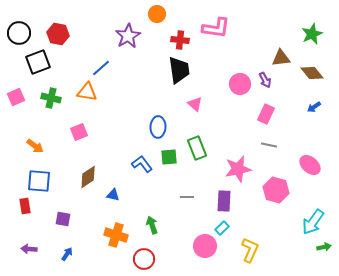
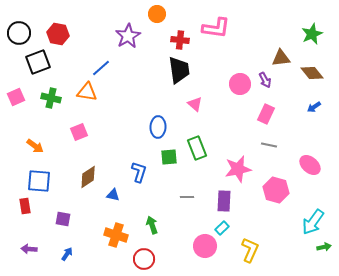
blue L-shape at (142, 164): moved 3 px left, 8 px down; rotated 55 degrees clockwise
